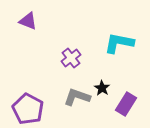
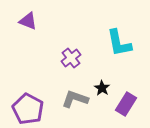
cyan L-shape: rotated 112 degrees counterclockwise
gray L-shape: moved 2 px left, 2 px down
